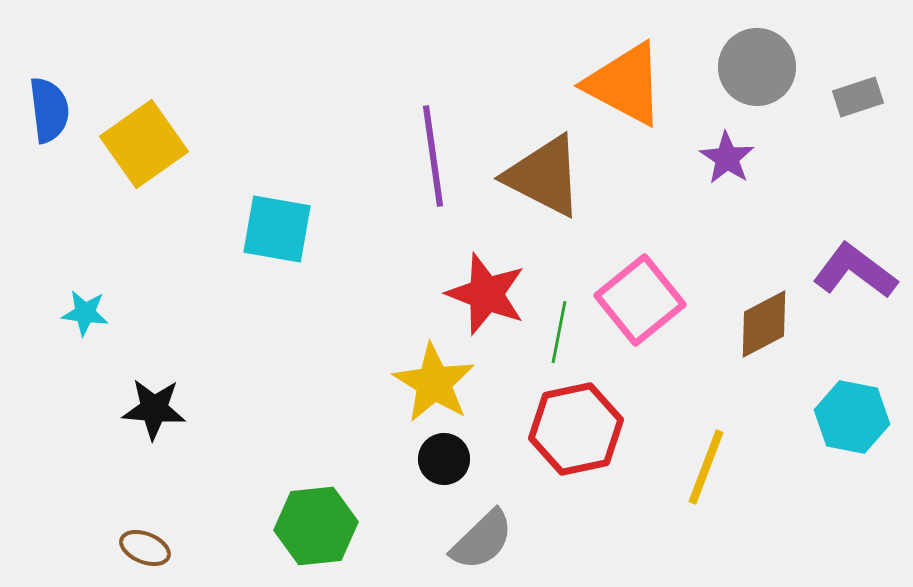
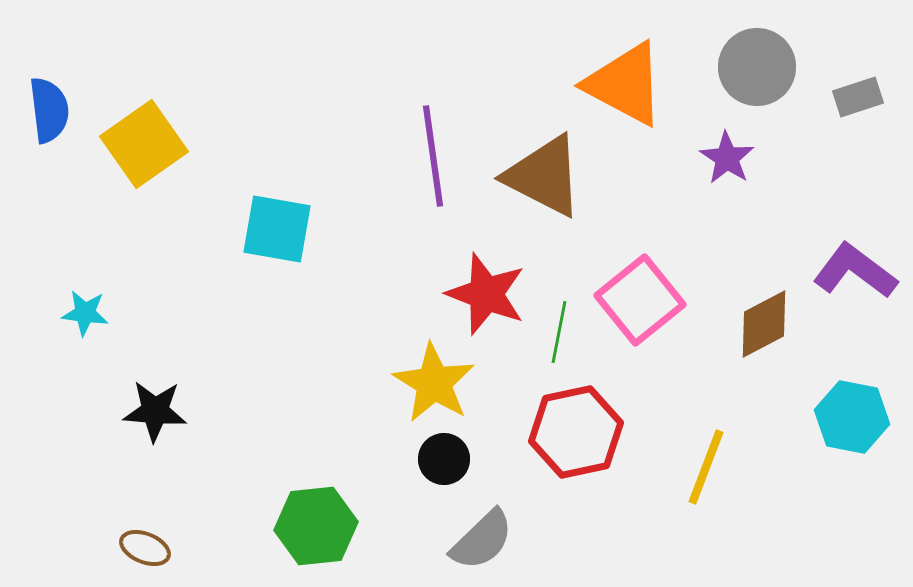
black star: moved 1 px right, 2 px down
red hexagon: moved 3 px down
